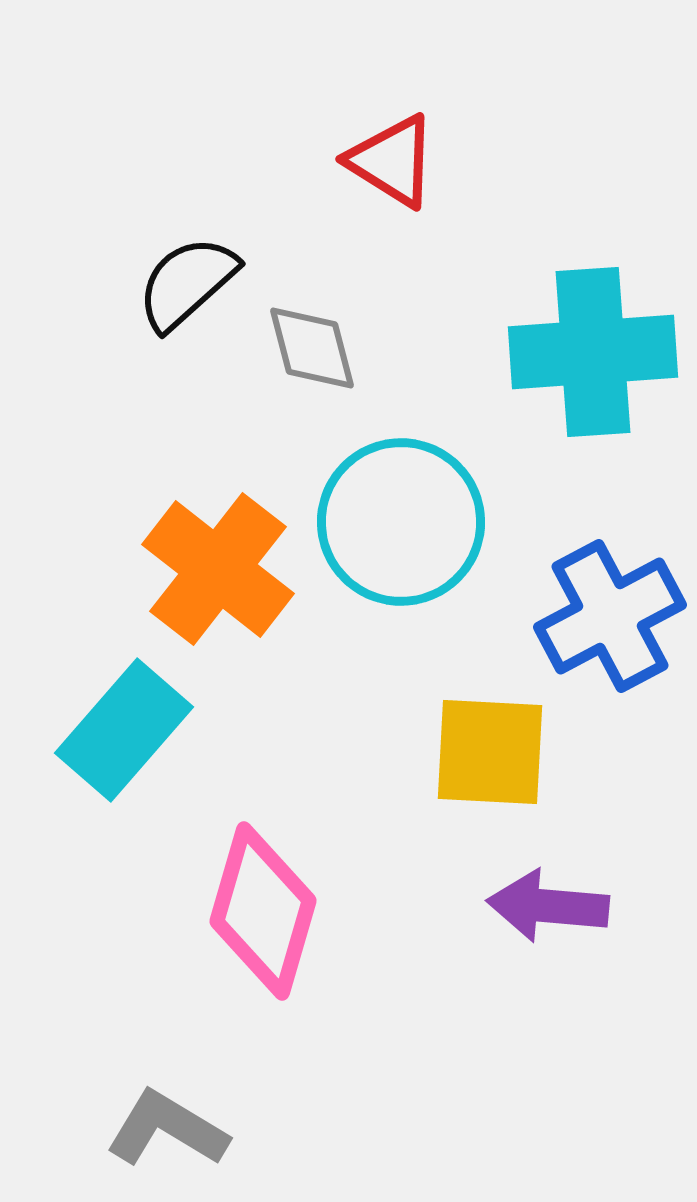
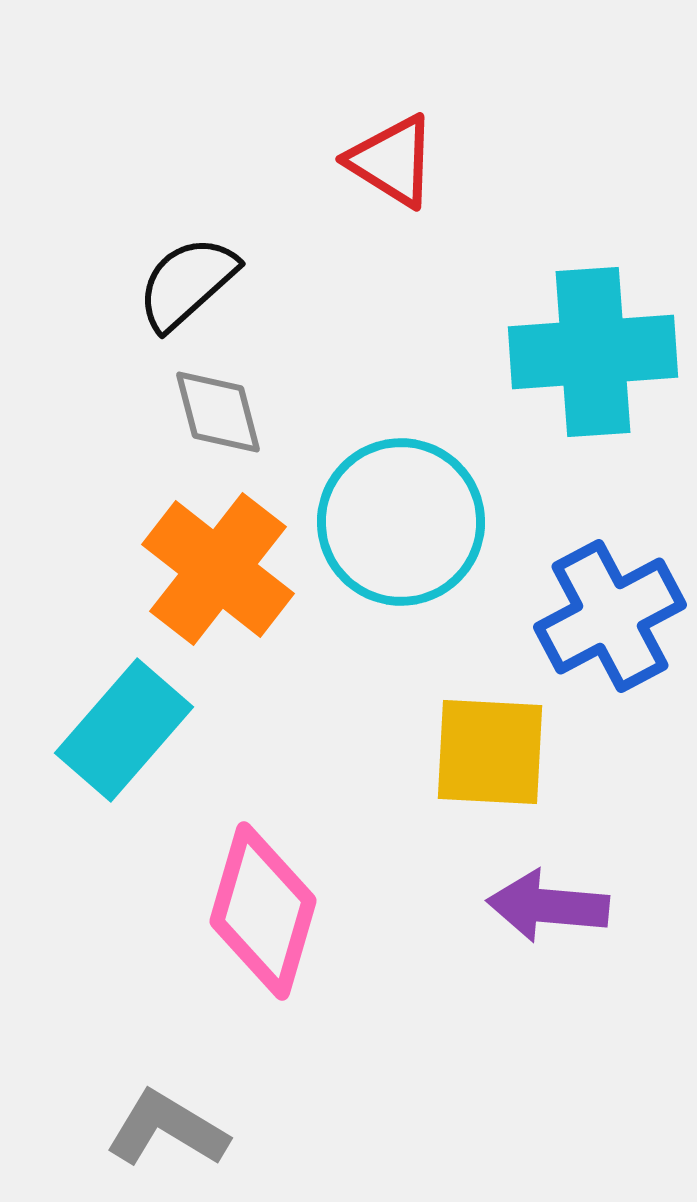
gray diamond: moved 94 px left, 64 px down
